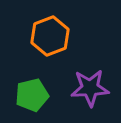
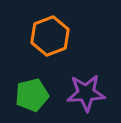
purple star: moved 4 px left, 5 px down
